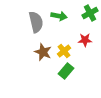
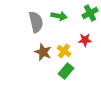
yellow cross: rotated 16 degrees counterclockwise
